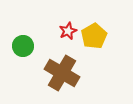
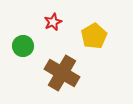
red star: moved 15 px left, 9 px up
